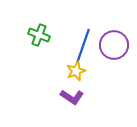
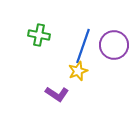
green cross: rotated 10 degrees counterclockwise
yellow star: moved 2 px right
purple L-shape: moved 15 px left, 3 px up
